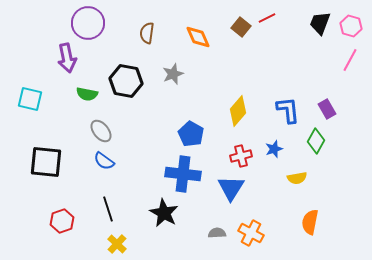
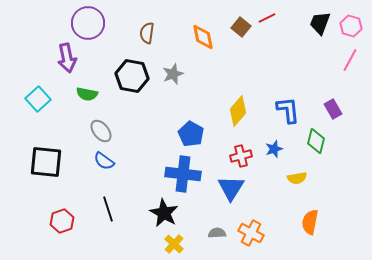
orange diamond: moved 5 px right; rotated 12 degrees clockwise
black hexagon: moved 6 px right, 5 px up
cyan square: moved 8 px right; rotated 35 degrees clockwise
purple rectangle: moved 6 px right
green diamond: rotated 15 degrees counterclockwise
yellow cross: moved 57 px right
